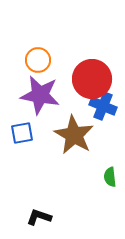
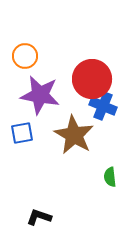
orange circle: moved 13 px left, 4 px up
